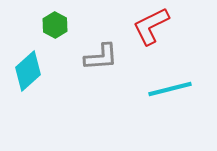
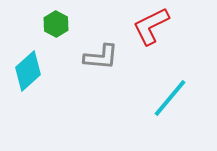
green hexagon: moved 1 px right, 1 px up
gray L-shape: rotated 9 degrees clockwise
cyan line: moved 9 px down; rotated 36 degrees counterclockwise
